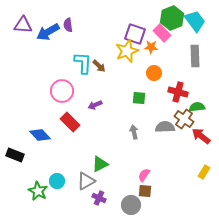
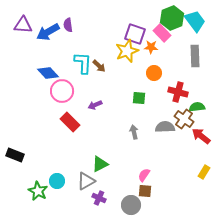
blue diamond: moved 8 px right, 62 px up
